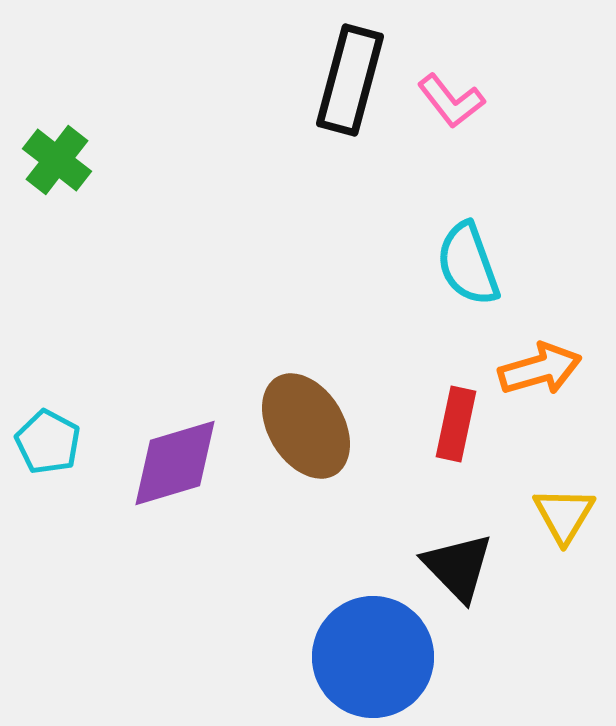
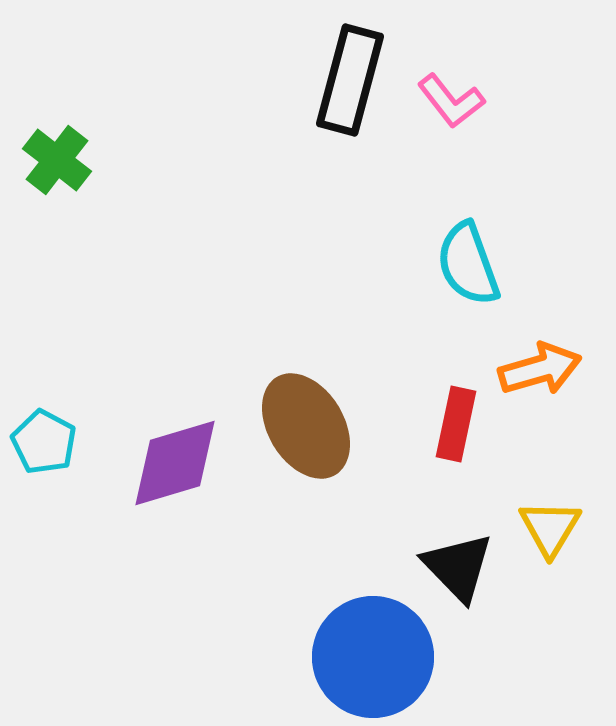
cyan pentagon: moved 4 px left
yellow triangle: moved 14 px left, 13 px down
